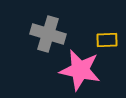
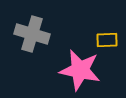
gray cross: moved 16 px left
